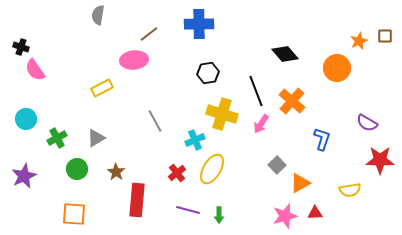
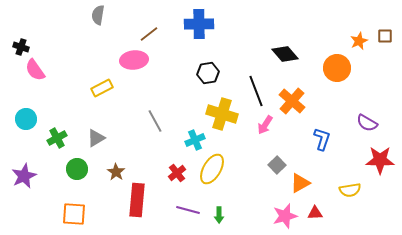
pink arrow: moved 4 px right, 1 px down
